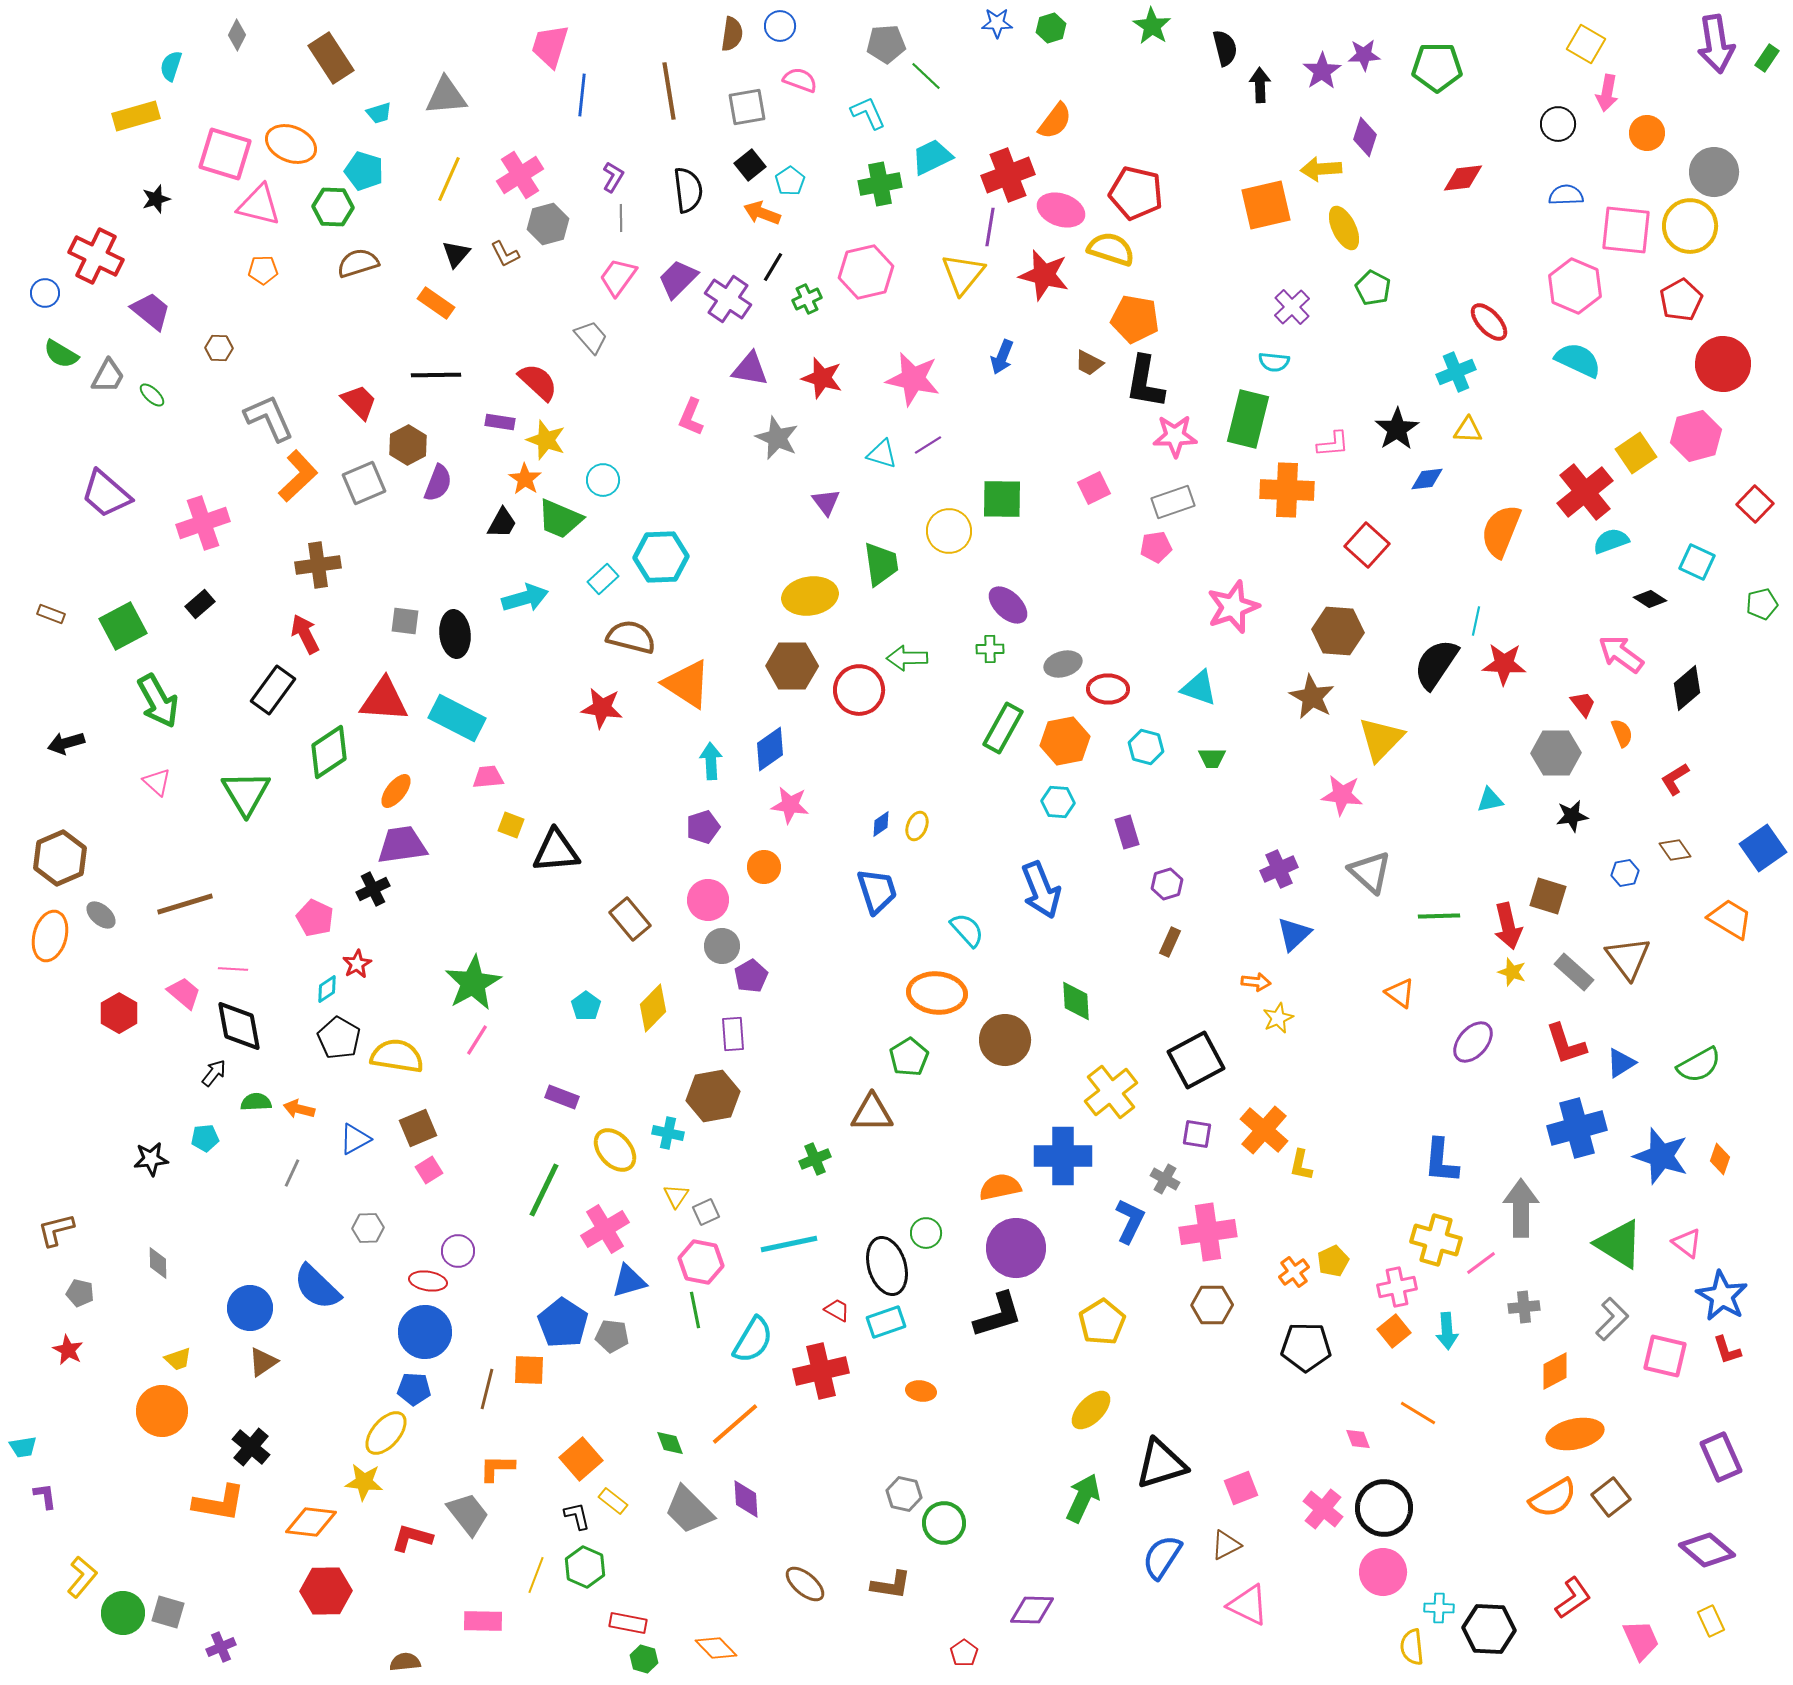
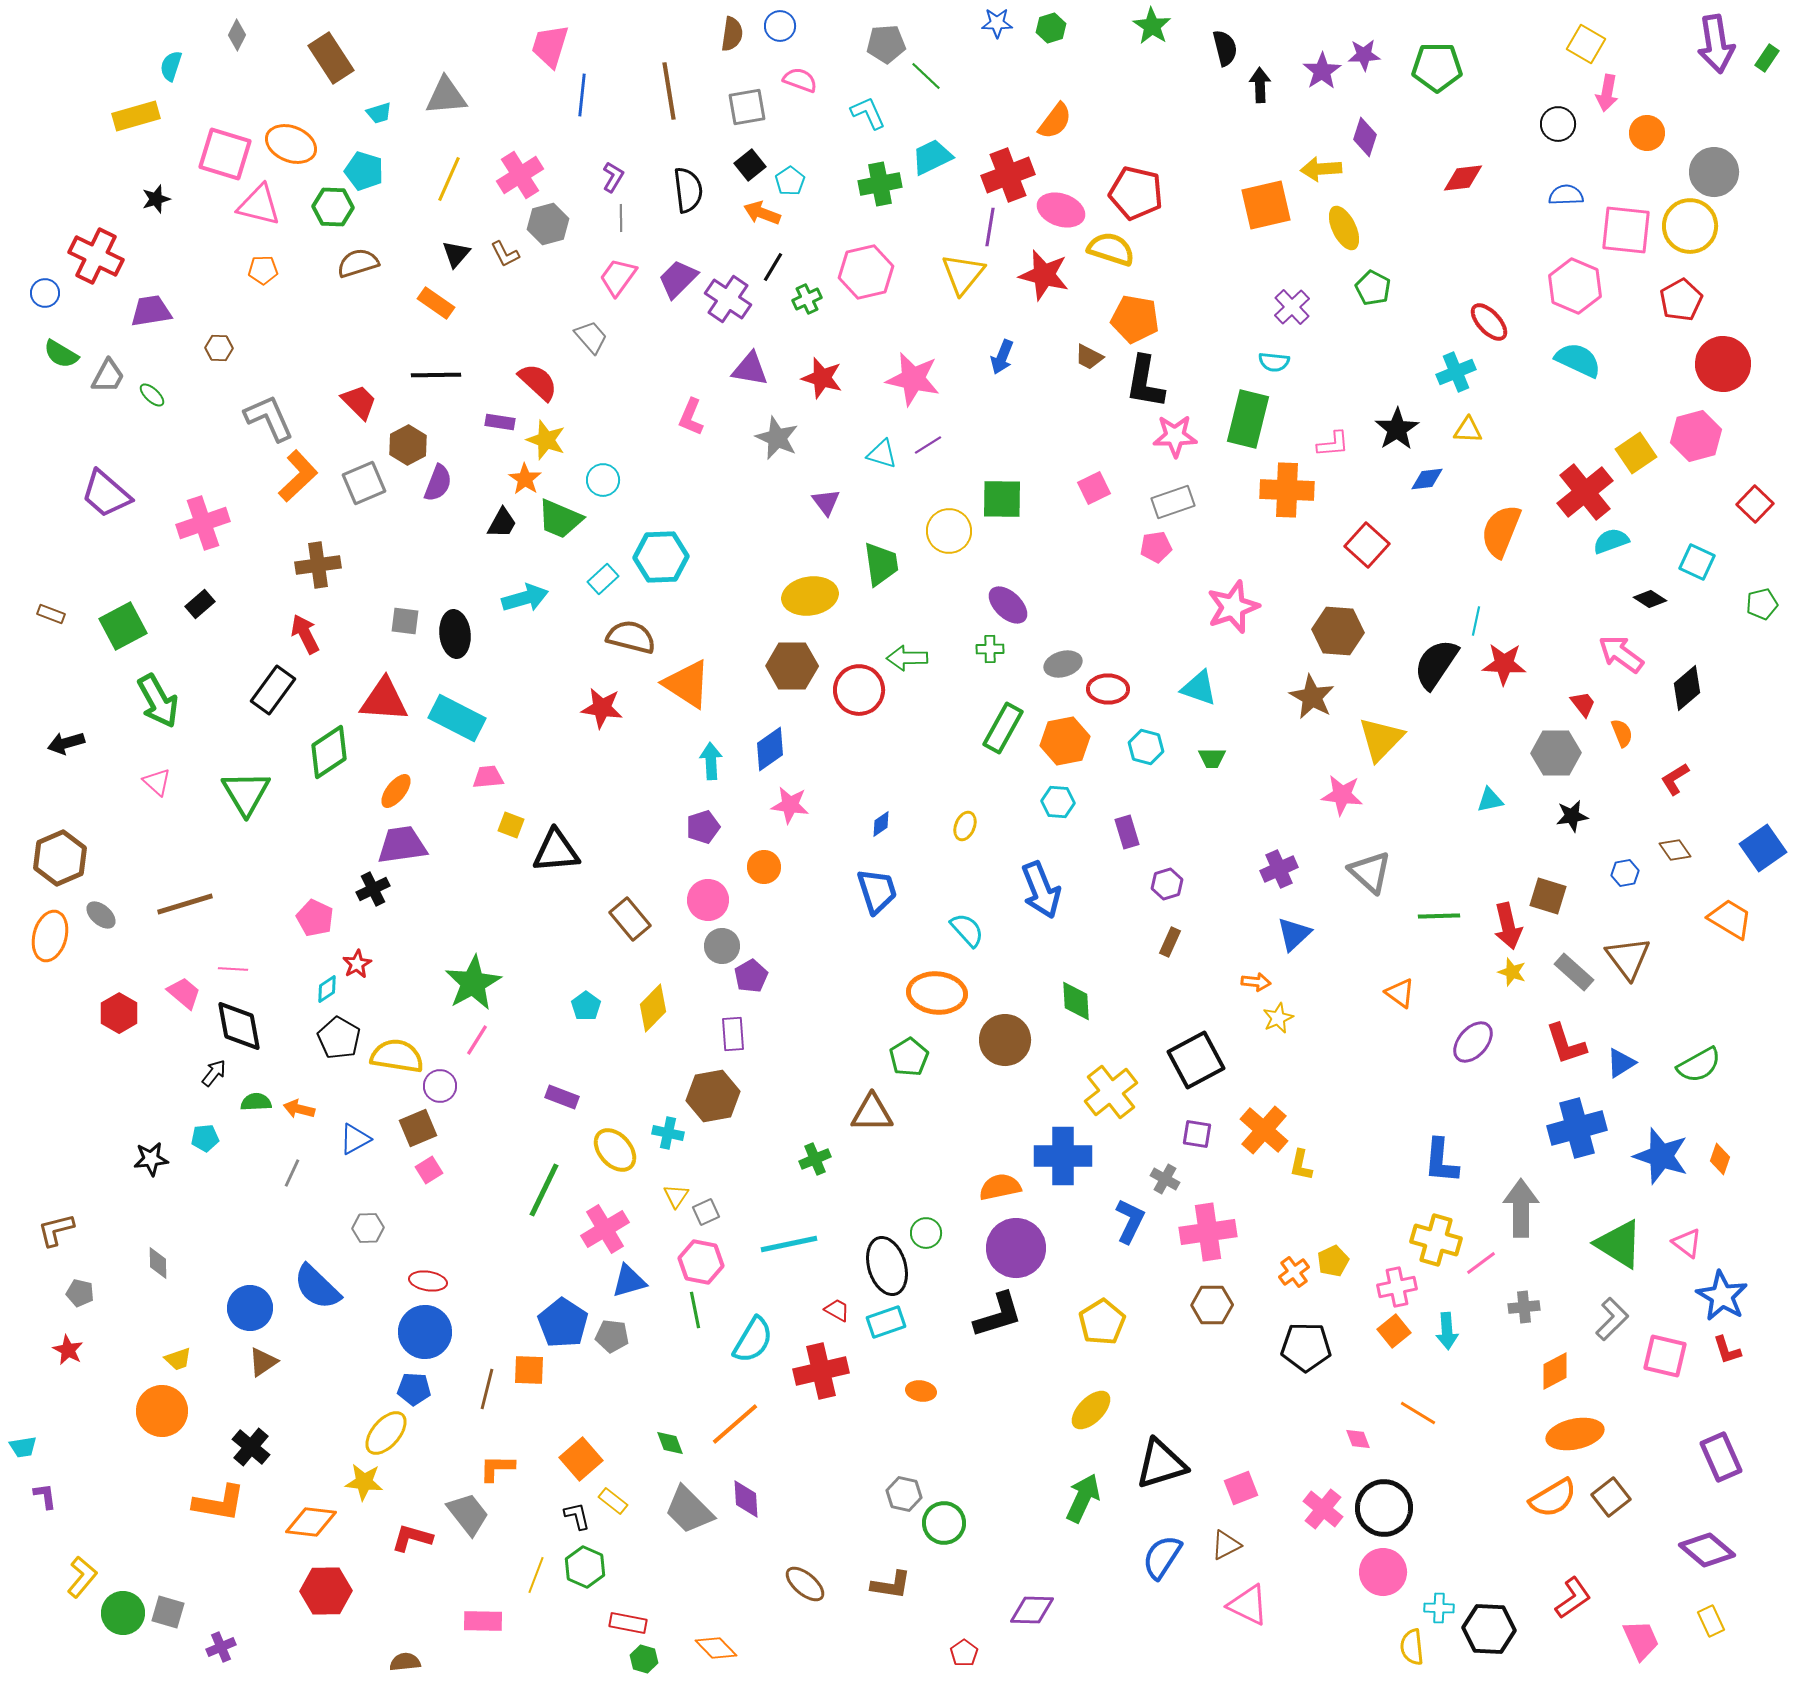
purple trapezoid at (151, 311): rotated 48 degrees counterclockwise
brown trapezoid at (1089, 363): moved 6 px up
yellow ellipse at (917, 826): moved 48 px right
purple circle at (458, 1251): moved 18 px left, 165 px up
